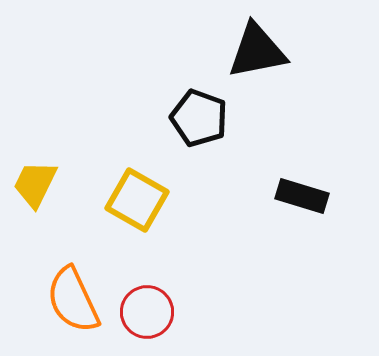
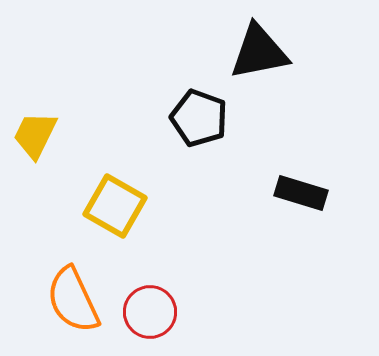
black triangle: moved 2 px right, 1 px down
yellow trapezoid: moved 49 px up
black rectangle: moved 1 px left, 3 px up
yellow square: moved 22 px left, 6 px down
red circle: moved 3 px right
